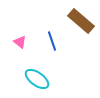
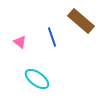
blue line: moved 4 px up
